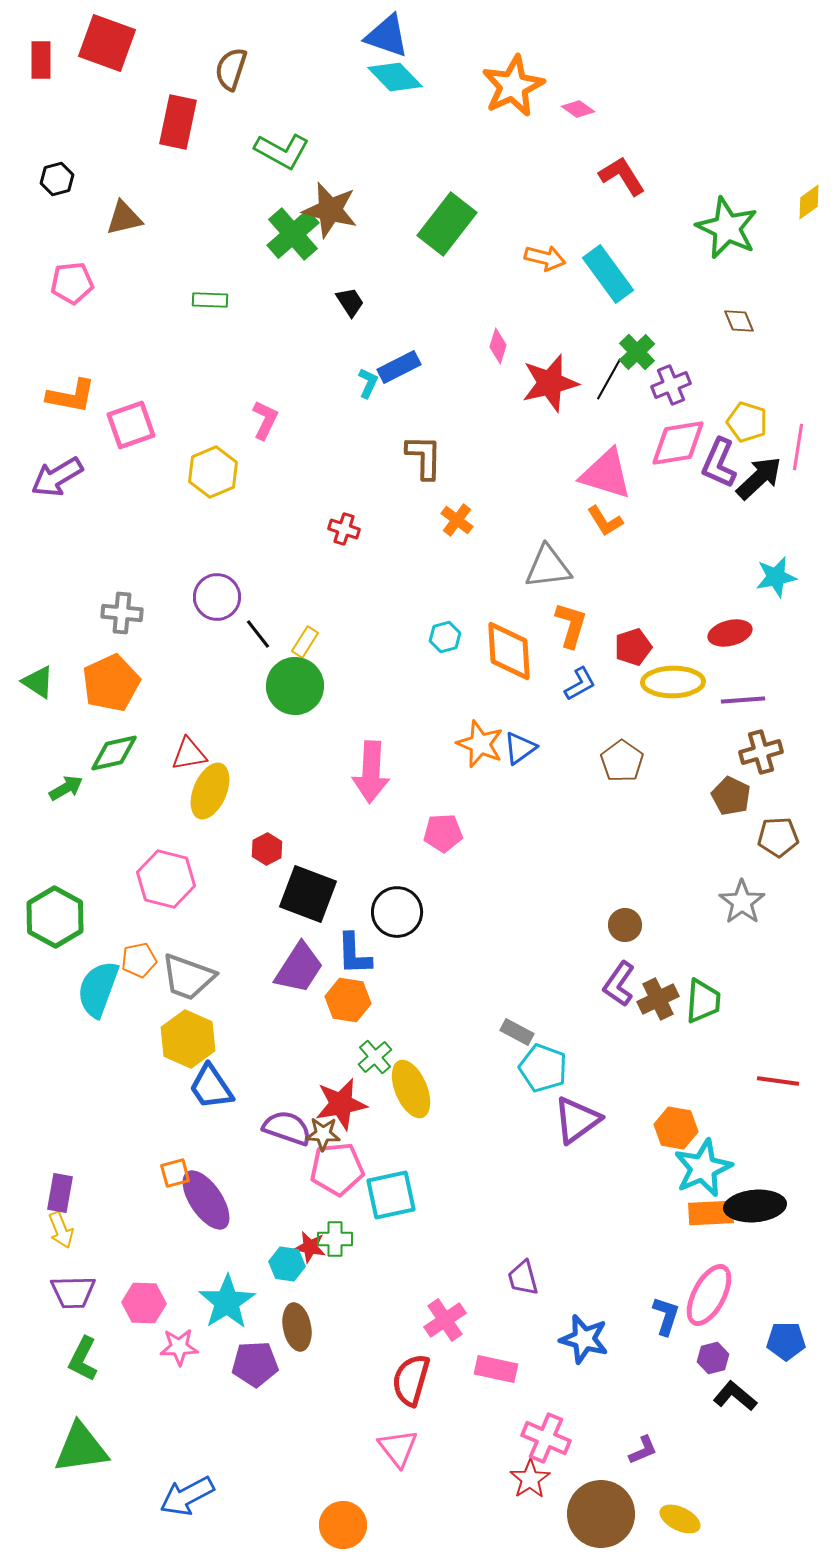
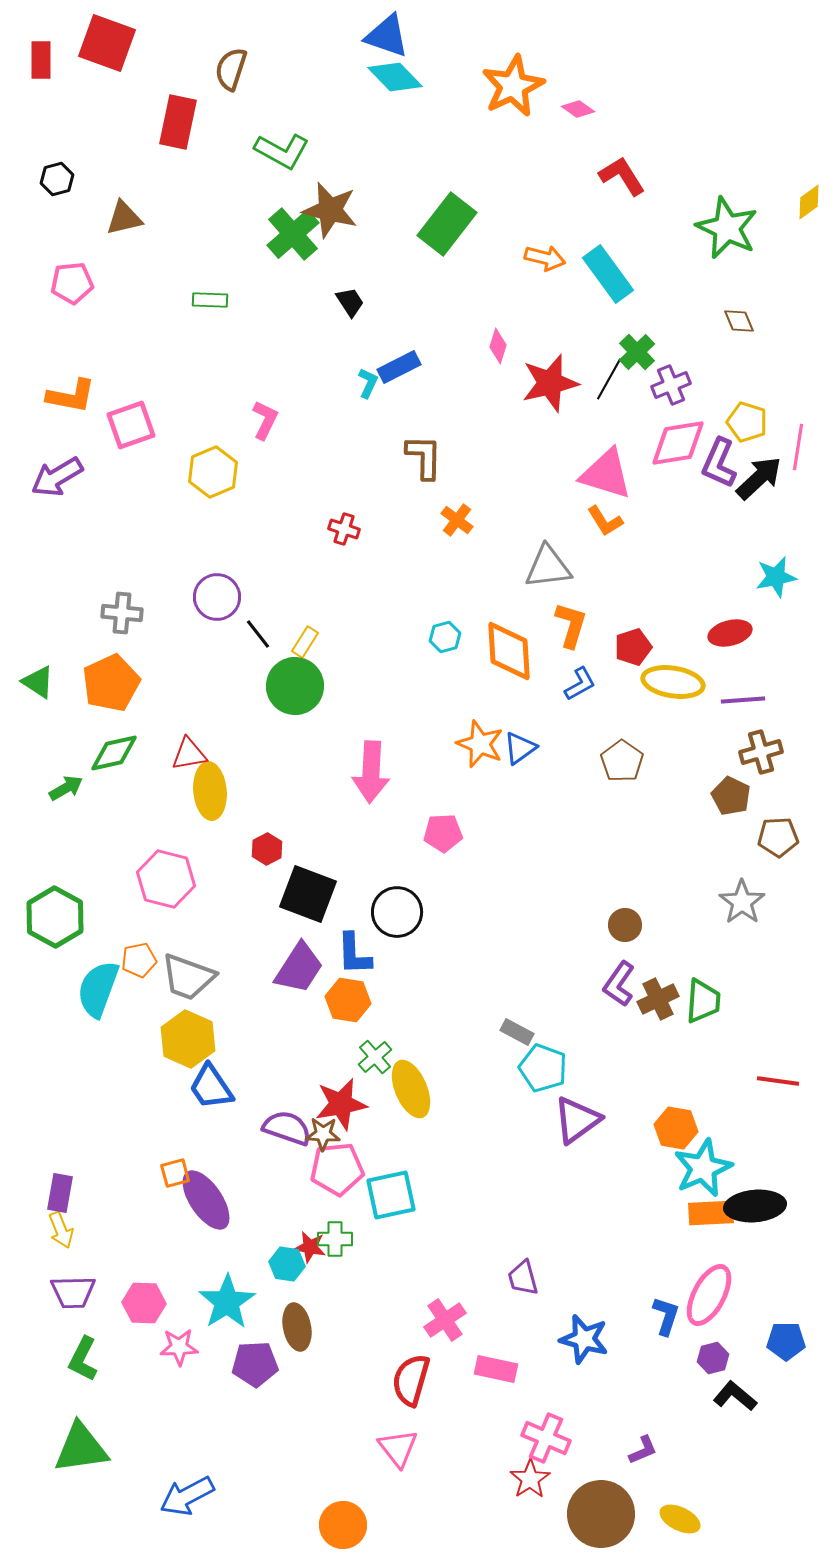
yellow ellipse at (673, 682): rotated 10 degrees clockwise
yellow ellipse at (210, 791): rotated 28 degrees counterclockwise
